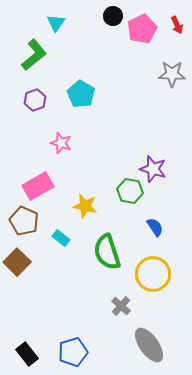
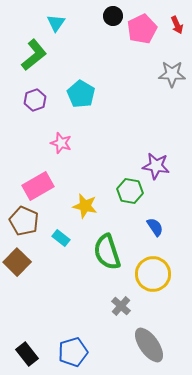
purple star: moved 3 px right, 3 px up; rotated 8 degrees counterclockwise
